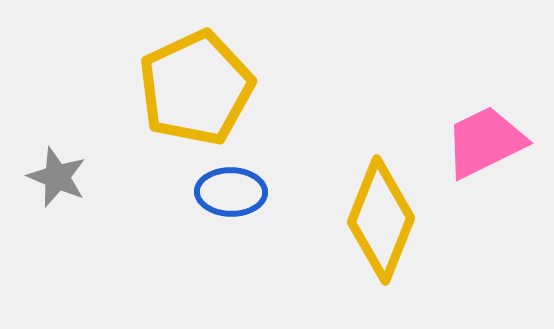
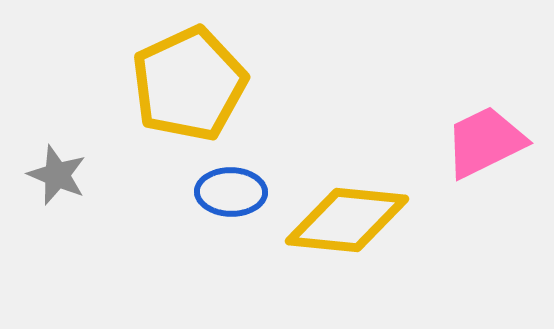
yellow pentagon: moved 7 px left, 4 px up
gray star: moved 2 px up
yellow diamond: moved 34 px left; rotated 74 degrees clockwise
